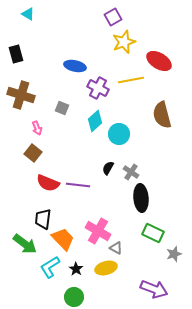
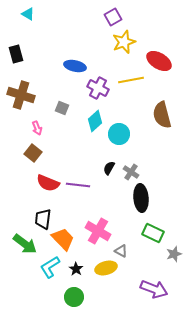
black semicircle: moved 1 px right
gray triangle: moved 5 px right, 3 px down
